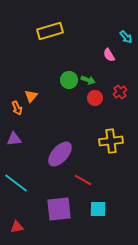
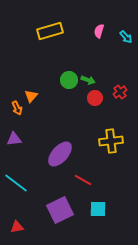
pink semicircle: moved 10 px left, 24 px up; rotated 48 degrees clockwise
purple square: moved 1 px right, 1 px down; rotated 20 degrees counterclockwise
